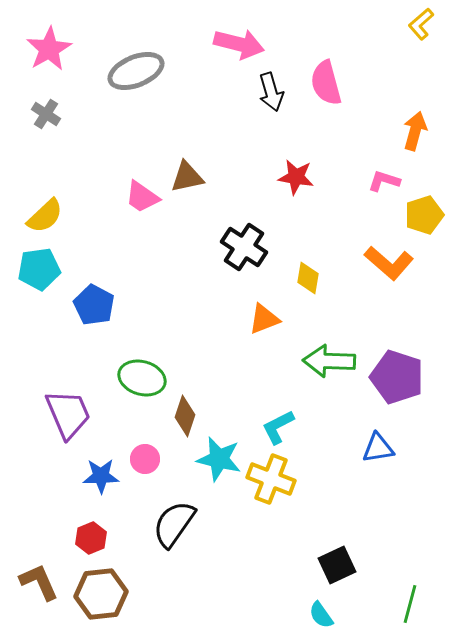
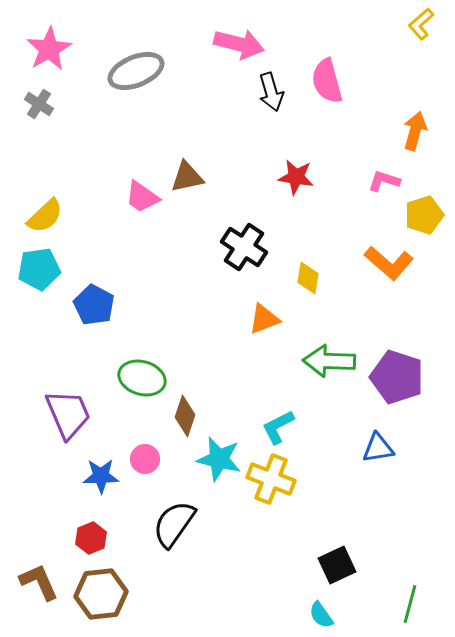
pink semicircle: moved 1 px right, 2 px up
gray cross: moved 7 px left, 10 px up
